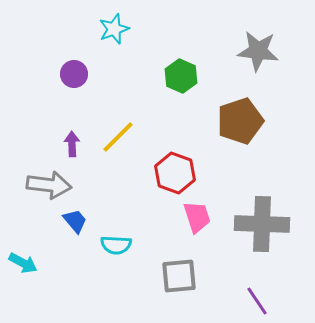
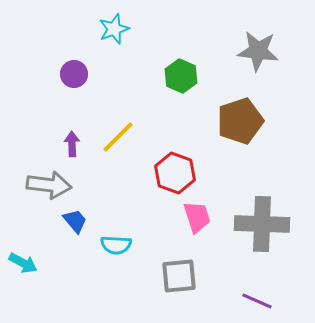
purple line: rotated 32 degrees counterclockwise
